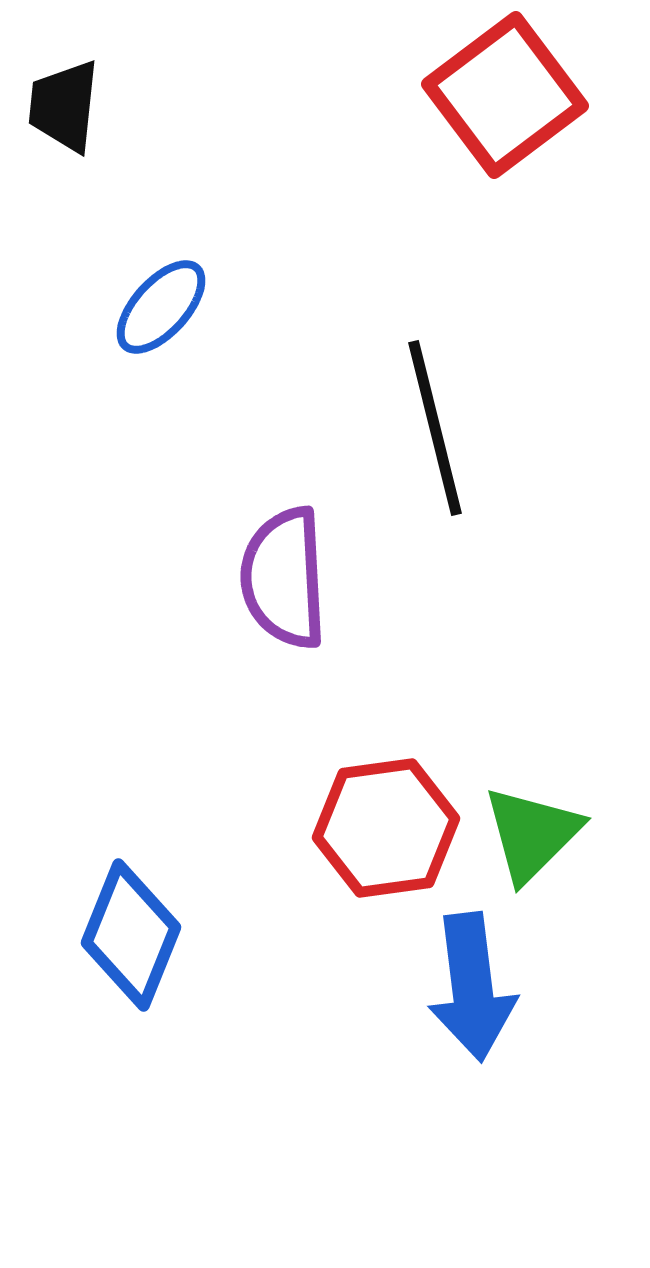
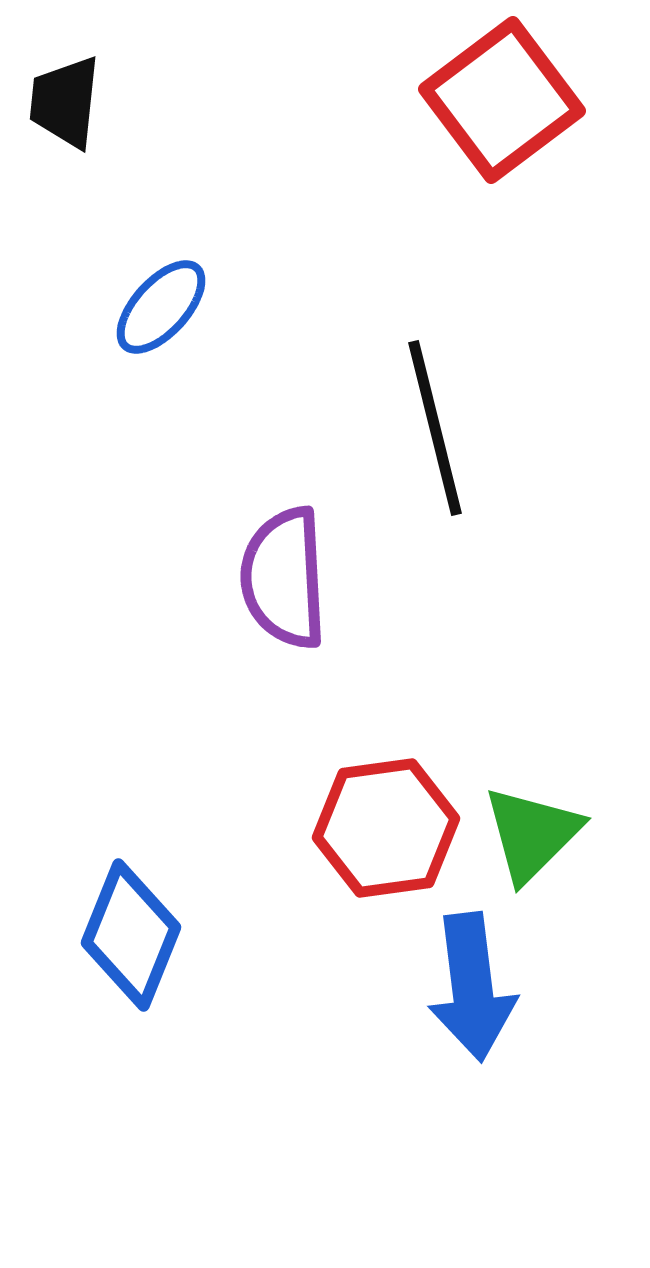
red square: moved 3 px left, 5 px down
black trapezoid: moved 1 px right, 4 px up
